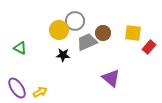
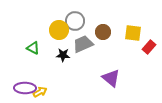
brown circle: moved 1 px up
gray trapezoid: moved 4 px left, 2 px down
green triangle: moved 13 px right
purple ellipse: moved 8 px right; rotated 55 degrees counterclockwise
